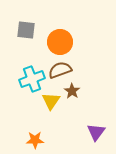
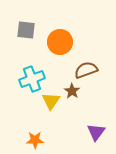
brown semicircle: moved 26 px right
